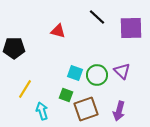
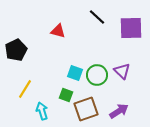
black pentagon: moved 2 px right, 2 px down; rotated 25 degrees counterclockwise
purple arrow: rotated 138 degrees counterclockwise
